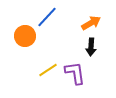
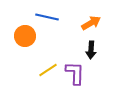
blue line: rotated 60 degrees clockwise
black arrow: moved 3 px down
purple L-shape: rotated 10 degrees clockwise
